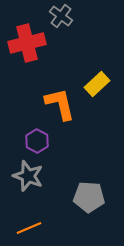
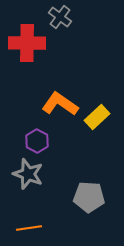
gray cross: moved 1 px left, 1 px down
red cross: rotated 15 degrees clockwise
yellow rectangle: moved 33 px down
orange L-shape: rotated 42 degrees counterclockwise
gray star: moved 2 px up
orange line: rotated 15 degrees clockwise
